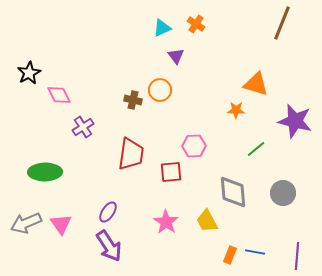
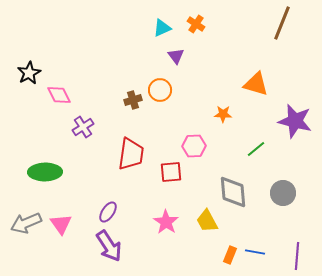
brown cross: rotated 30 degrees counterclockwise
orange star: moved 13 px left, 4 px down
